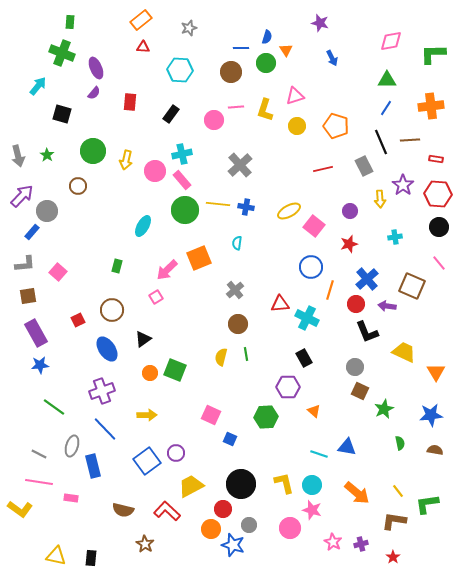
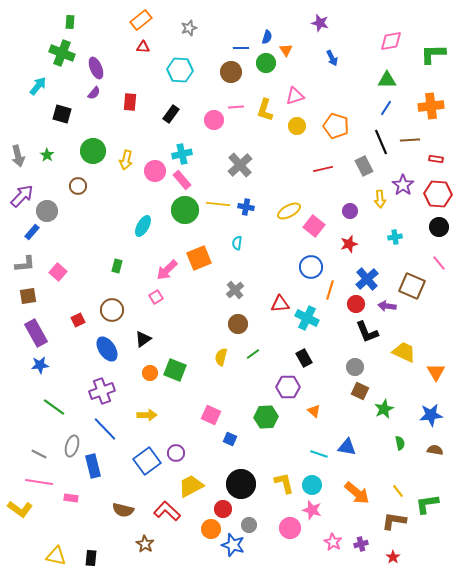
green line at (246, 354): moved 7 px right; rotated 64 degrees clockwise
